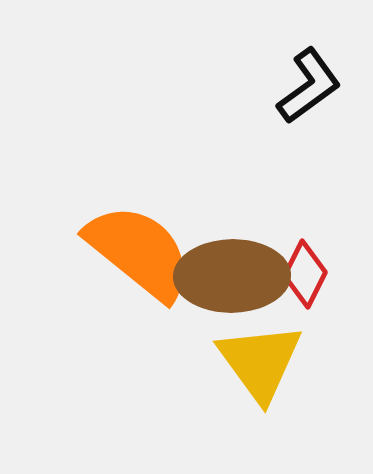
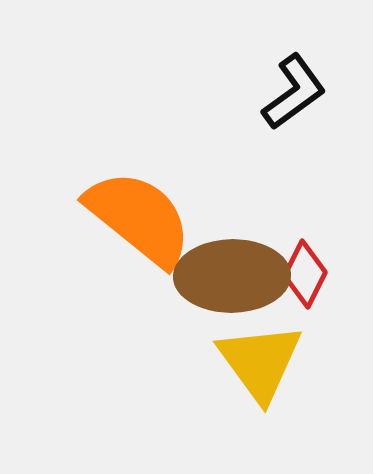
black L-shape: moved 15 px left, 6 px down
orange semicircle: moved 34 px up
